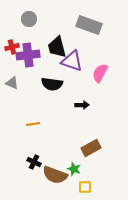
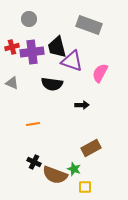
purple cross: moved 4 px right, 3 px up
